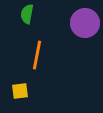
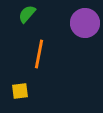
green semicircle: rotated 30 degrees clockwise
orange line: moved 2 px right, 1 px up
